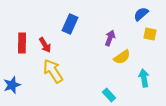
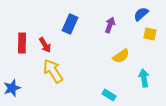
purple arrow: moved 13 px up
yellow semicircle: moved 1 px left, 1 px up
blue star: moved 3 px down
cyan rectangle: rotated 16 degrees counterclockwise
